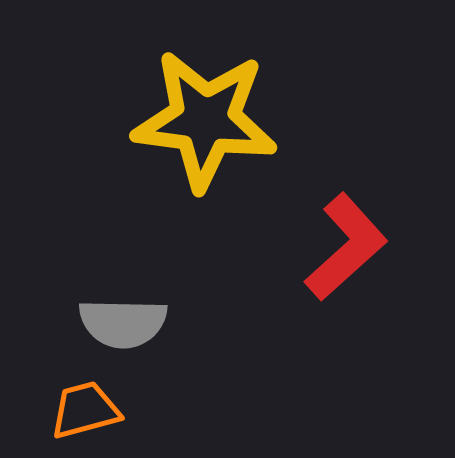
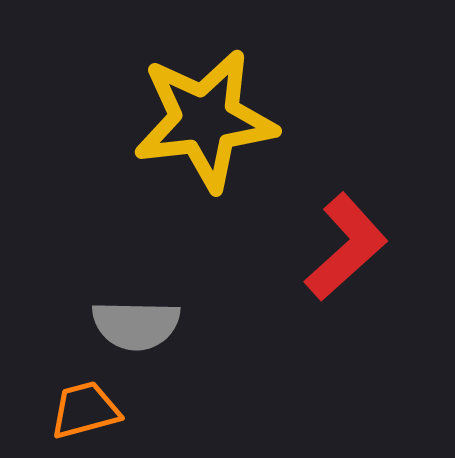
yellow star: rotated 14 degrees counterclockwise
gray semicircle: moved 13 px right, 2 px down
